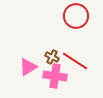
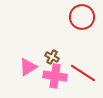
red circle: moved 6 px right, 1 px down
red line: moved 8 px right, 12 px down
